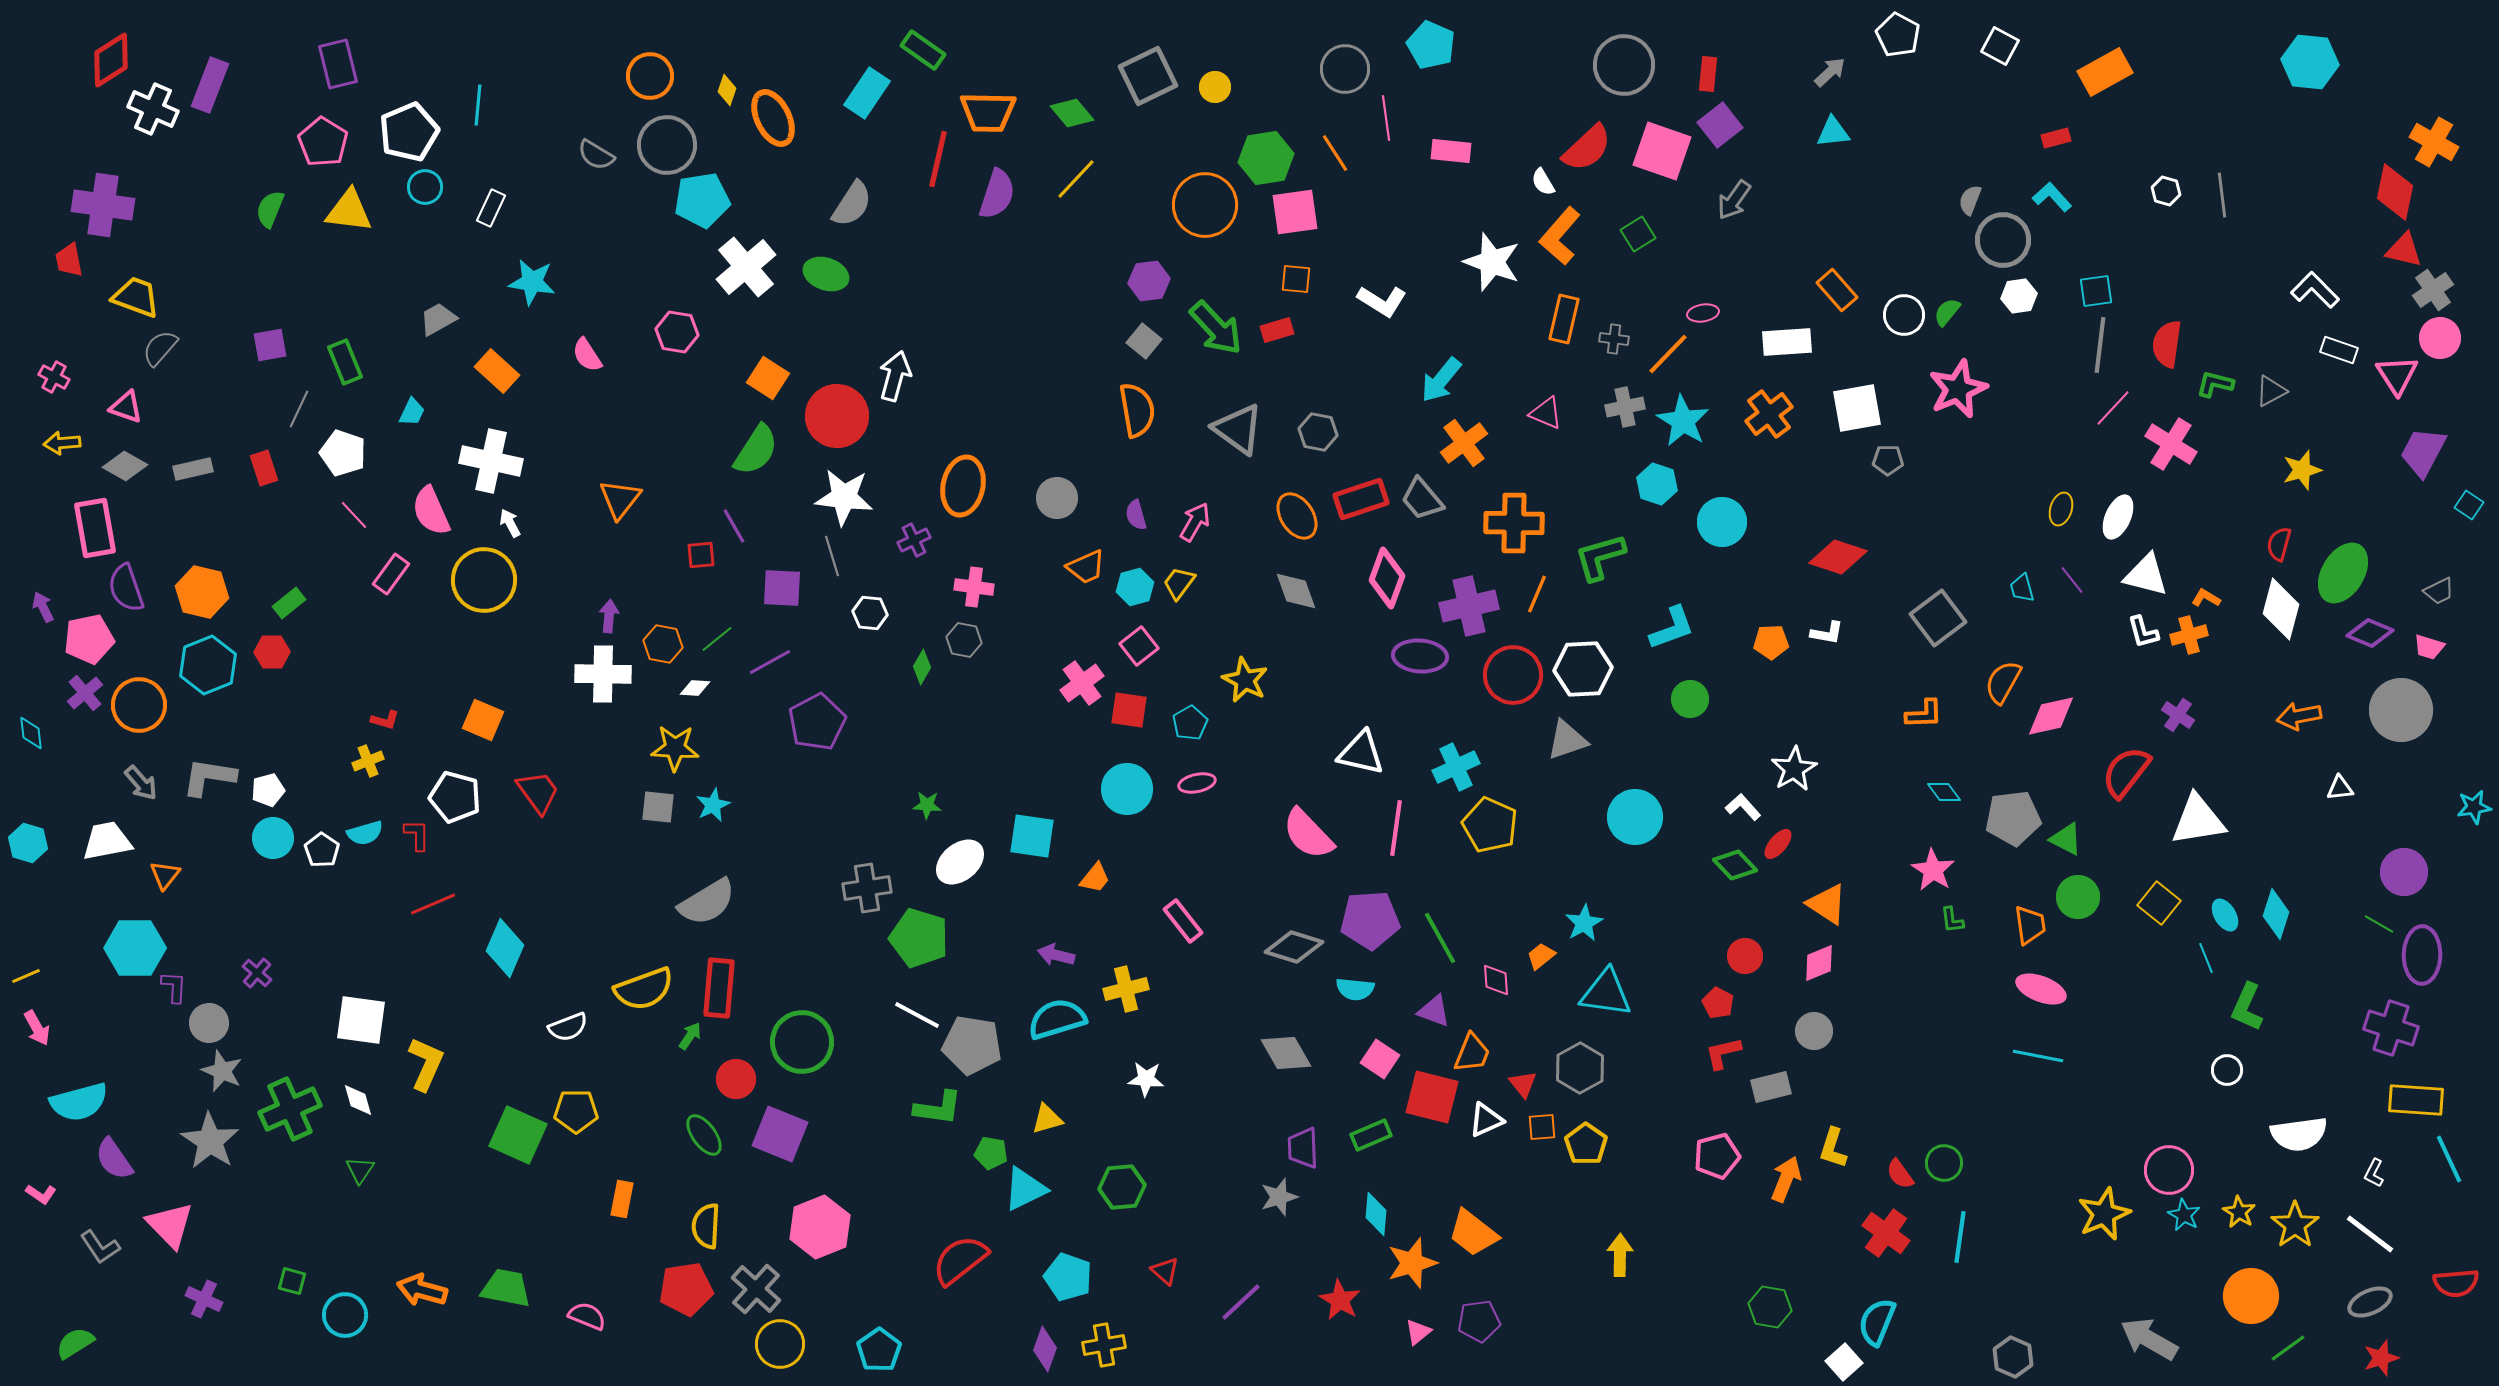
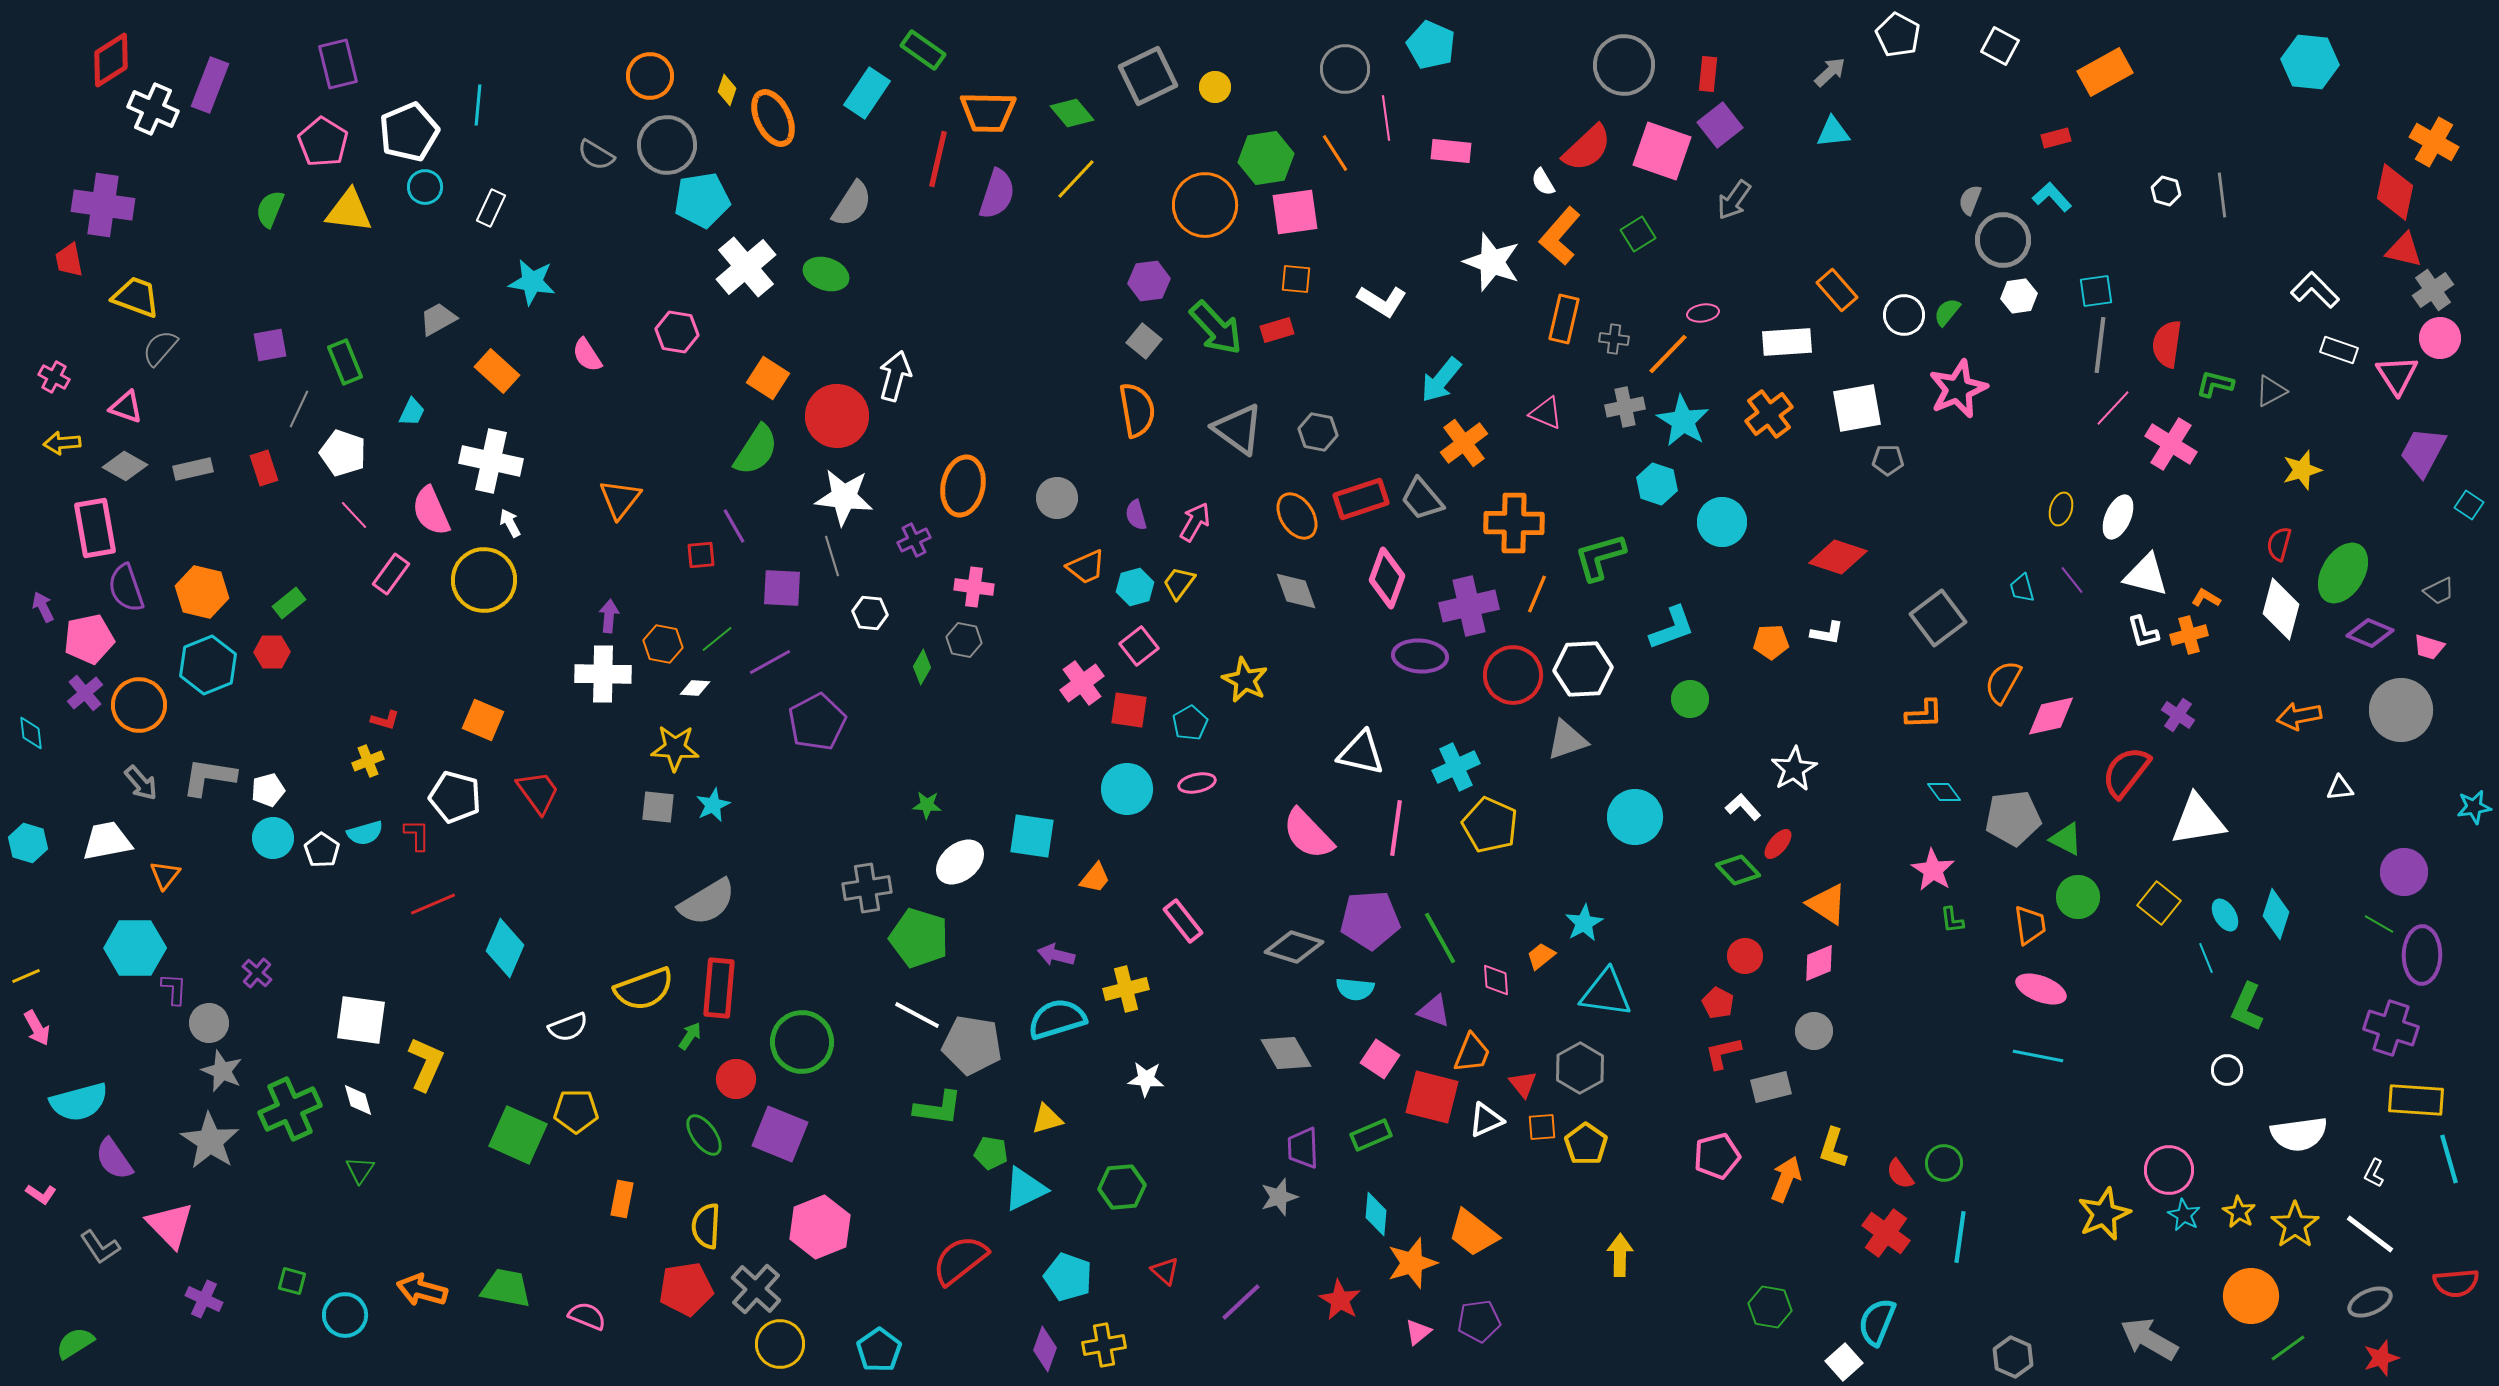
green diamond at (1735, 865): moved 3 px right, 5 px down
purple L-shape at (174, 987): moved 2 px down
cyan line at (2449, 1159): rotated 9 degrees clockwise
